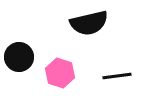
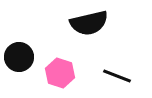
black line: rotated 28 degrees clockwise
